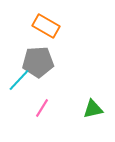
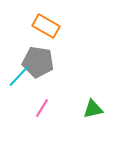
gray pentagon: rotated 12 degrees clockwise
cyan line: moved 4 px up
